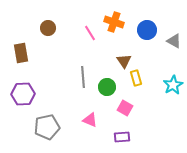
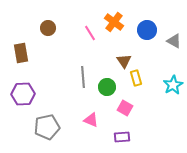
orange cross: rotated 18 degrees clockwise
pink triangle: moved 1 px right
